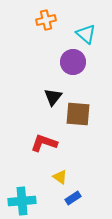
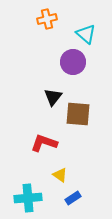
orange cross: moved 1 px right, 1 px up
yellow triangle: moved 2 px up
cyan cross: moved 6 px right, 3 px up
